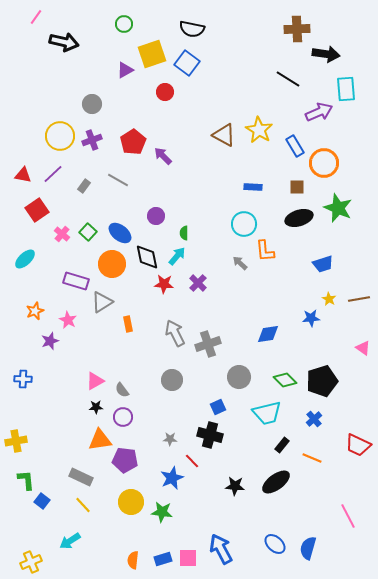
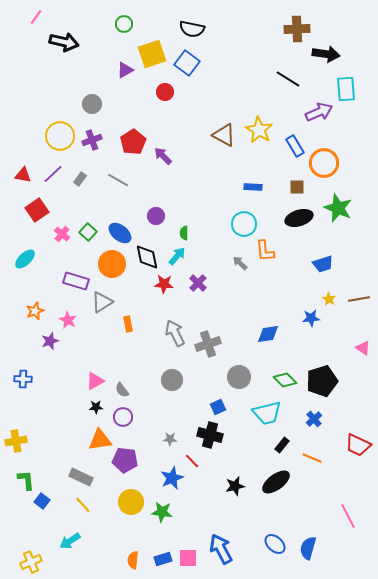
gray rectangle at (84, 186): moved 4 px left, 7 px up
black star at (235, 486): rotated 18 degrees counterclockwise
